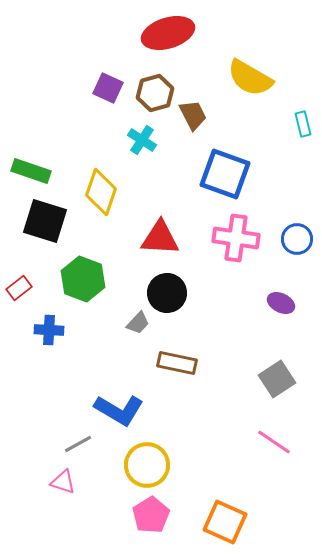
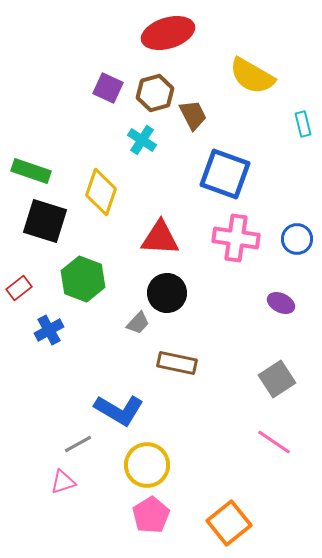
yellow semicircle: moved 2 px right, 2 px up
blue cross: rotated 32 degrees counterclockwise
pink triangle: rotated 36 degrees counterclockwise
orange square: moved 4 px right, 1 px down; rotated 27 degrees clockwise
